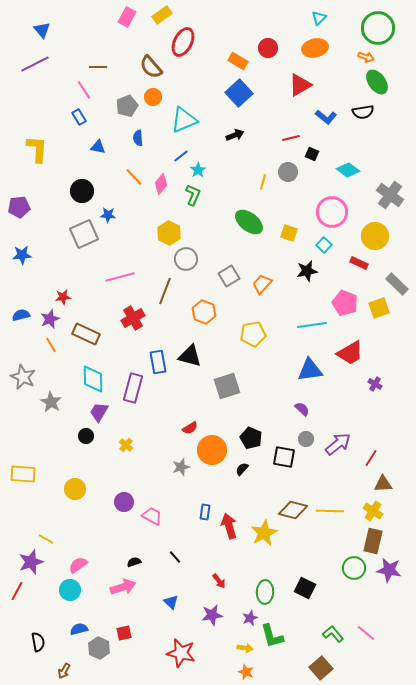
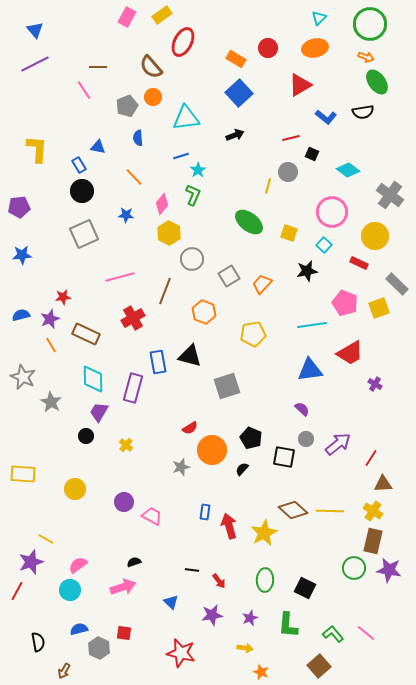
green circle at (378, 28): moved 8 px left, 4 px up
blue triangle at (42, 30): moved 7 px left
orange rectangle at (238, 61): moved 2 px left, 2 px up
blue rectangle at (79, 117): moved 48 px down
cyan triangle at (184, 120): moved 2 px right, 2 px up; rotated 16 degrees clockwise
blue line at (181, 156): rotated 21 degrees clockwise
yellow line at (263, 182): moved 5 px right, 4 px down
pink diamond at (161, 184): moved 1 px right, 20 px down
blue star at (108, 215): moved 18 px right
gray circle at (186, 259): moved 6 px right
brown diamond at (293, 510): rotated 28 degrees clockwise
black line at (175, 557): moved 17 px right, 13 px down; rotated 40 degrees counterclockwise
green ellipse at (265, 592): moved 12 px up
red square at (124, 633): rotated 21 degrees clockwise
green L-shape at (272, 636): moved 16 px right, 11 px up; rotated 20 degrees clockwise
brown square at (321, 668): moved 2 px left, 2 px up
orange star at (246, 672): moved 15 px right
